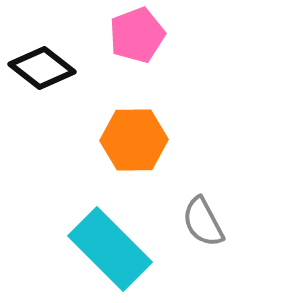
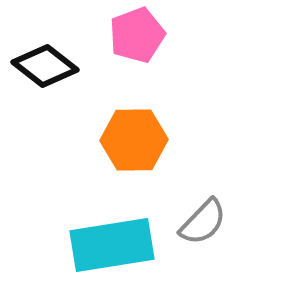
black diamond: moved 3 px right, 2 px up
gray semicircle: rotated 108 degrees counterclockwise
cyan rectangle: moved 2 px right, 4 px up; rotated 54 degrees counterclockwise
